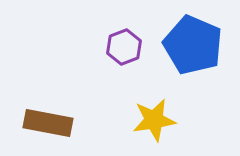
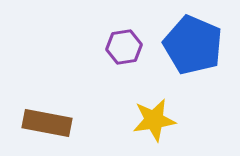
purple hexagon: rotated 12 degrees clockwise
brown rectangle: moved 1 px left
